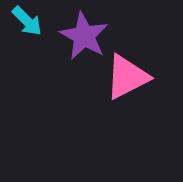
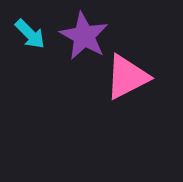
cyan arrow: moved 3 px right, 13 px down
